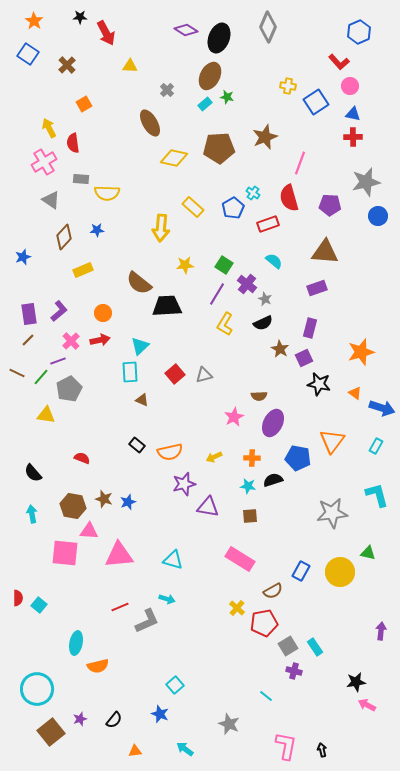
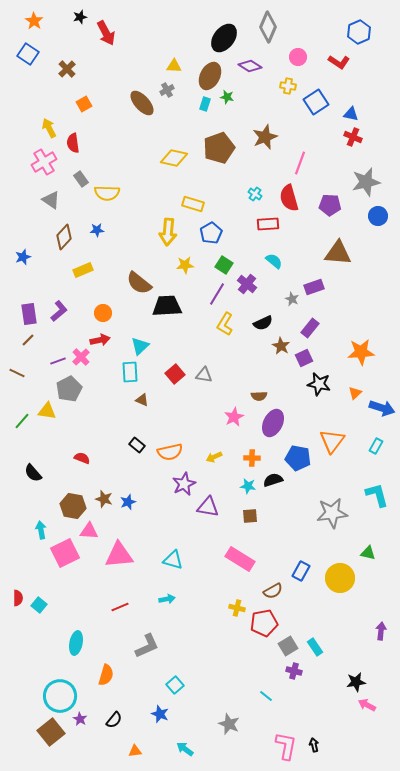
black star at (80, 17): rotated 16 degrees counterclockwise
purple diamond at (186, 30): moved 64 px right, 36 px down
black ellipse at (219, 38): moved 5 px right; rotated 16 degrees clockwise
red L-shape at (339, 62): rotated 15 degrees counterclockwise
brown cross at (67, 65): moved 4 px down
yellow triangle at (130, 66): moved 44 px right
pink circle at (350, 86): moved 52 px left, 29 px up
gray cross at (167, 90): rotated 16 degrees clockwise
cyan rectangle at (205, 104): rotated 32 degrees counterclockwise
blue triangle at (353, 114): moved 2 px left
brown ellipse at (150, 123): moved 8 px left, 20 px up; rotated 12 degrees counterclockwise
red cross at (353, 137): rotated 24 degrees clockwise
brown pentagon at (219, 148): rotated 16 degrees counterclockwise
gray rectangle at (81, 179): rotated 49 degrees clockwise
cyan cross at (253, 193): moved 2 px right, 1 px down
yellow rectangle at (193, 207): moved 3 px up; rotated 25 degrees counterclockwise
blue pentagon at (233, 208): moved 22 px left, 25 px down
red rectangle at (268, 224): rotated 15 degrees clockwise
yellow arrow at (161, 228): moved 7 px right, 4 px down
brown triangle at (325, 252): moved 13 px right, 1 px down
purple rectangle at (317, 288): moved 3 px left, 1 px up
gray star at (265, 299): moved 27 px right
purple rectangle at (310, 328): rotated 24 degrees clockwise
pink cross at (71, 341): moved 10 px right, 16 px down
brown star at (280, 349): moved 1 px right, 3 px up
orange star at (361, 352): rotated 12 degrees clockwise
gray triangle at (204, 375): rotated 24 degrees clockwise
green line at (41, 377): moved 19 px left, 44 px down
orange triangle at (355, 393): rotated 40 degrees clockwise
yellow triangle at (46, 415): moved 1 px right, 4 px up
purple star at (184, 484): rotated 10 degrees counterclockwise
cyan arrow at (32, 514): moved 9 px right, 16 px down
pink square at (65, 553): rotated 32 degrees counterclockwise
yellow circle at (340, 572): moved 6 px down
cyan arrow at (167, 599): rotated 28 degrees counterclockwise
yellow cross at (237, 608): rotated 28 degrees counterclockwise
gray L-shape at (147, 621): moved 25 px down
orange semicircle at (98, 666): moved 8 px right, 9 px down; rotated 60 degrees counterclockwise
cyan circle at (37, 689): moved 23 px right, 7 px down
purple star at (80, 719): rotated 24 degrees counterclockwise
black arrow at (322, 750): moved 8 px left, 5 px up
